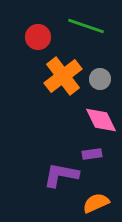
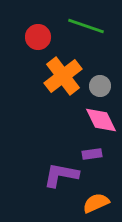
gray circle: moved 7 px down
